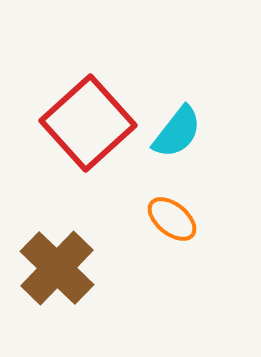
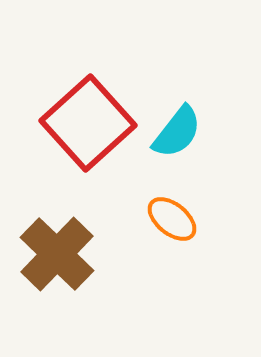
brown cross: moved 14 px up
